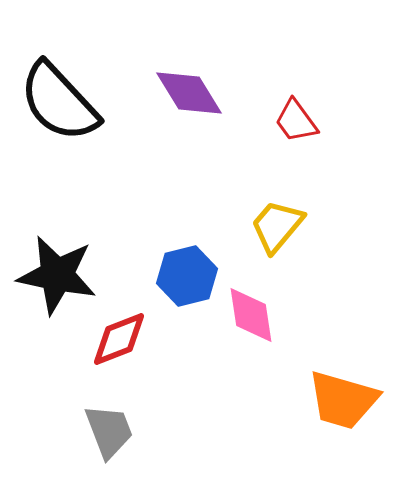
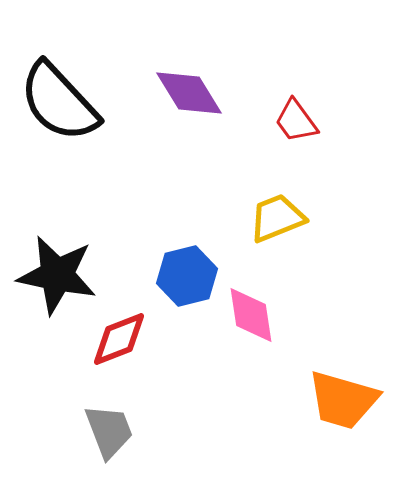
yellow trapezoid: moved 8 px up; rotated 28 degrees clockwise
